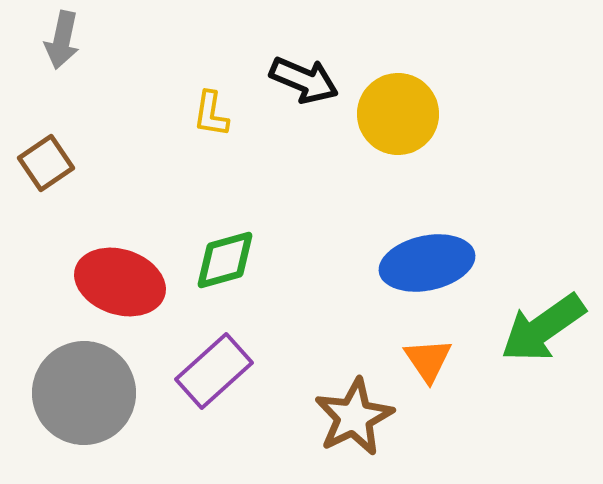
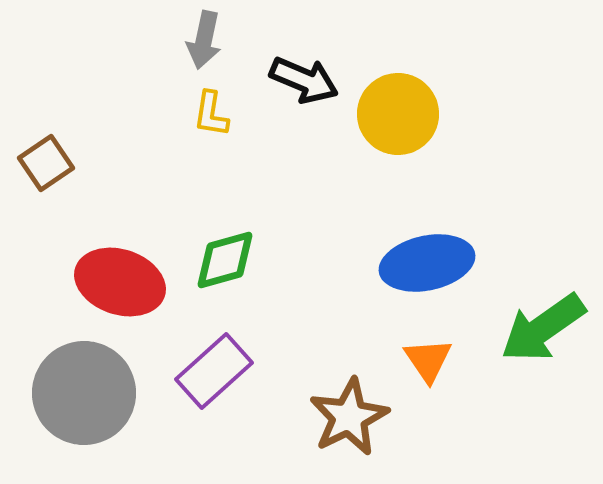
gray arrow: moved 142 px right
brown star: moved 5 px left
